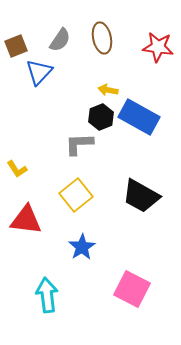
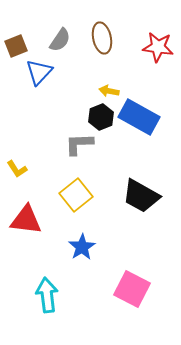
yellow arrow: moved 1 px right, 1 px down
